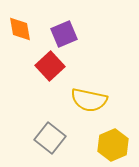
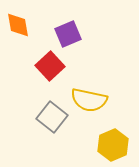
orange diamond: moved 2 px left, 4 px up
purple square: moved 4 px right
gray square: moved 2 px right, 21 px up
